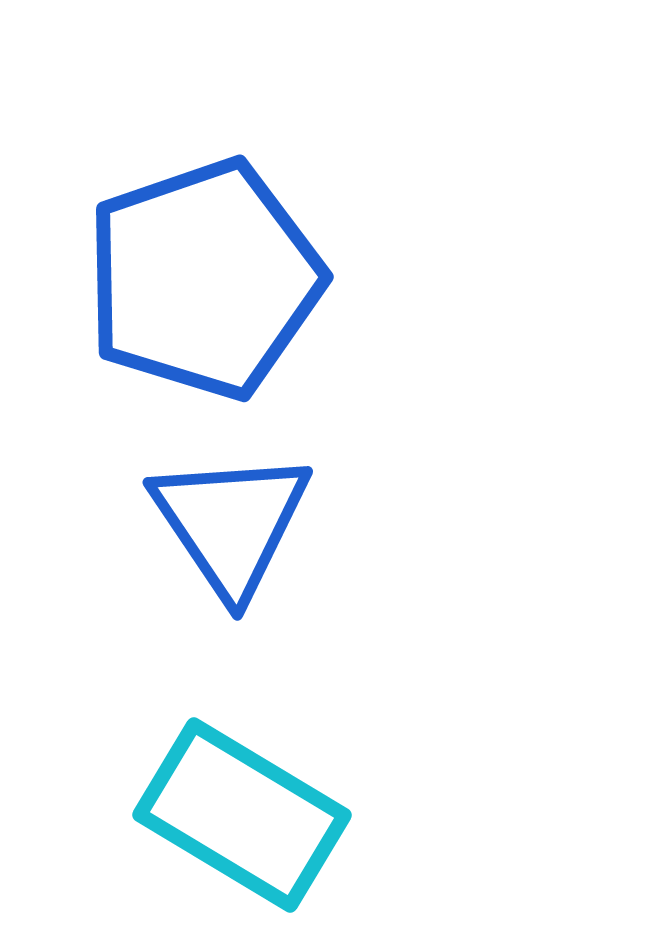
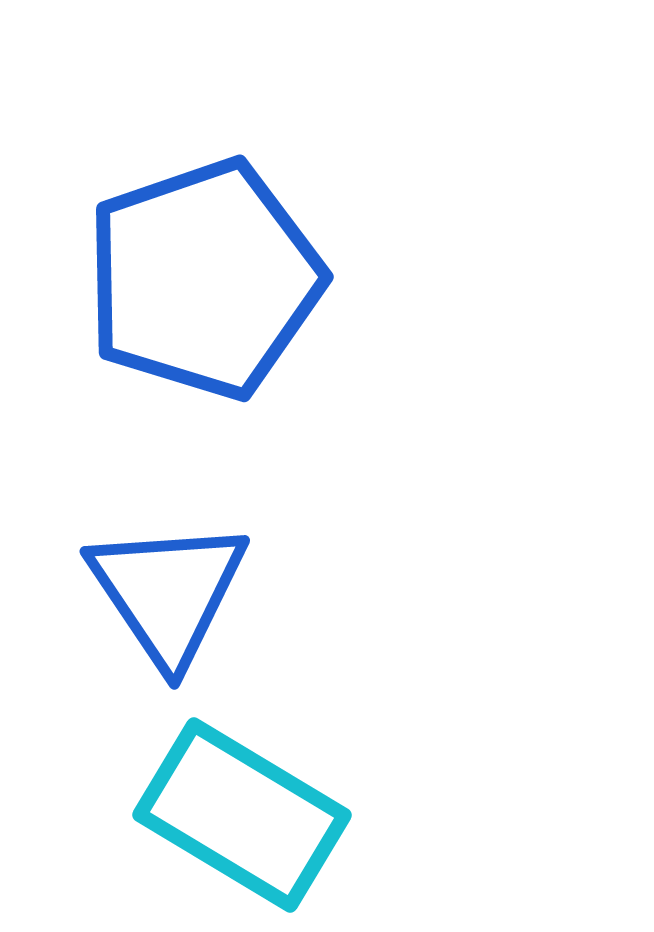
blue triangle: moved 63 px left, 69 px down
